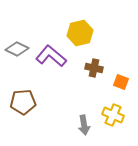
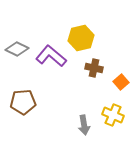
yellow hexagon: moved 1 px right, 5 px down
orange square: rotated 28 degrees clockwise
